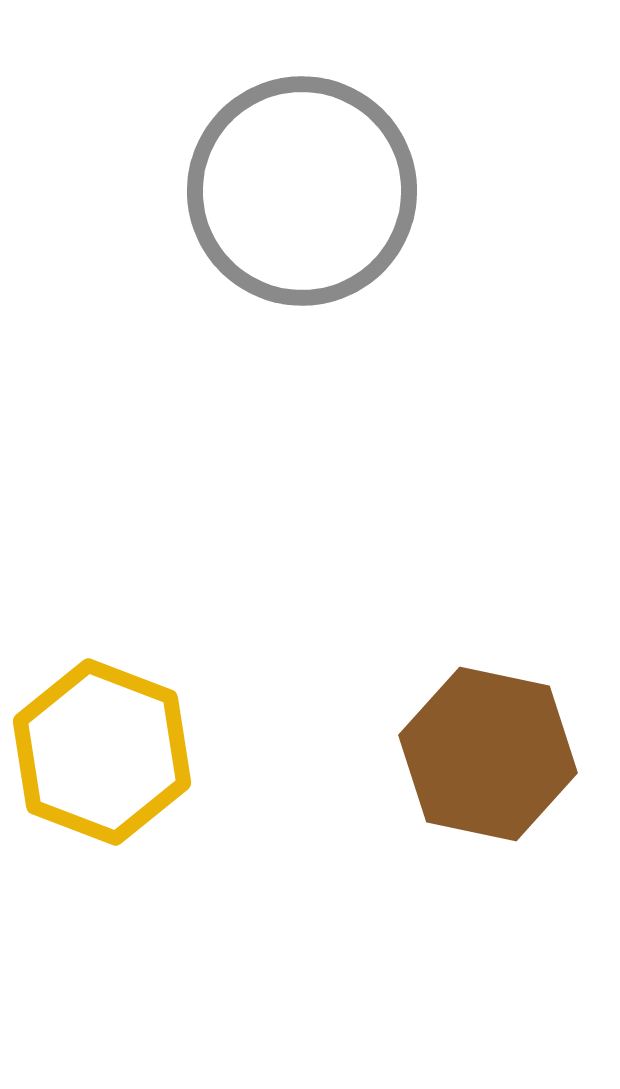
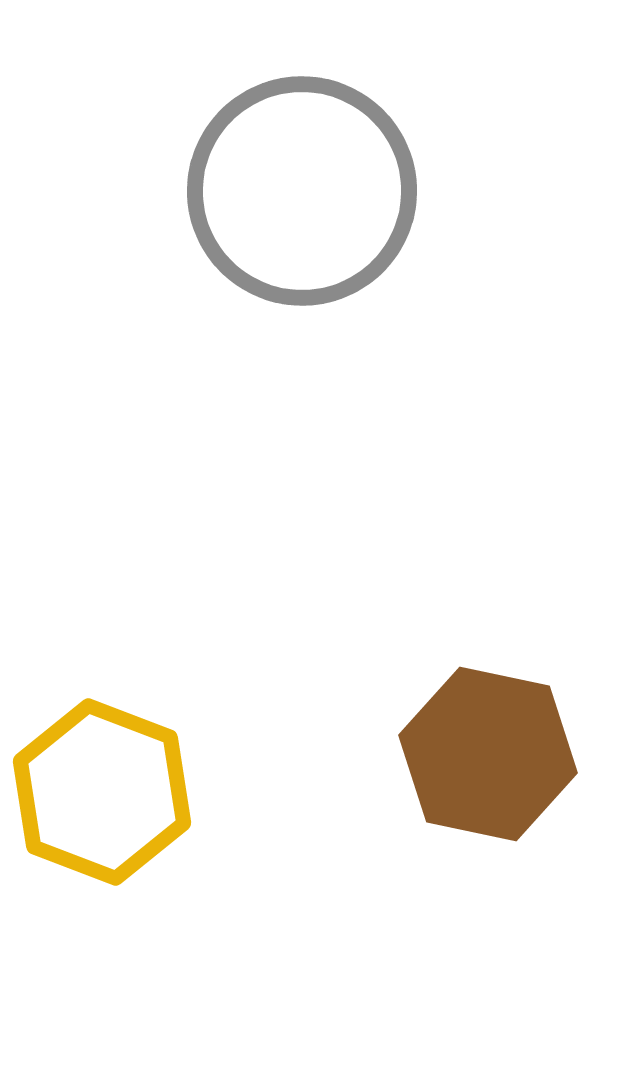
yellow hexagon: moved 40 px down
